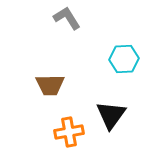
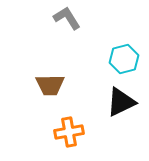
cyan hexagon: rotated 12 degrees counterclockwise
black triangle: moved 10 px right, 13 px up; rotated 28 degrees clockwise
